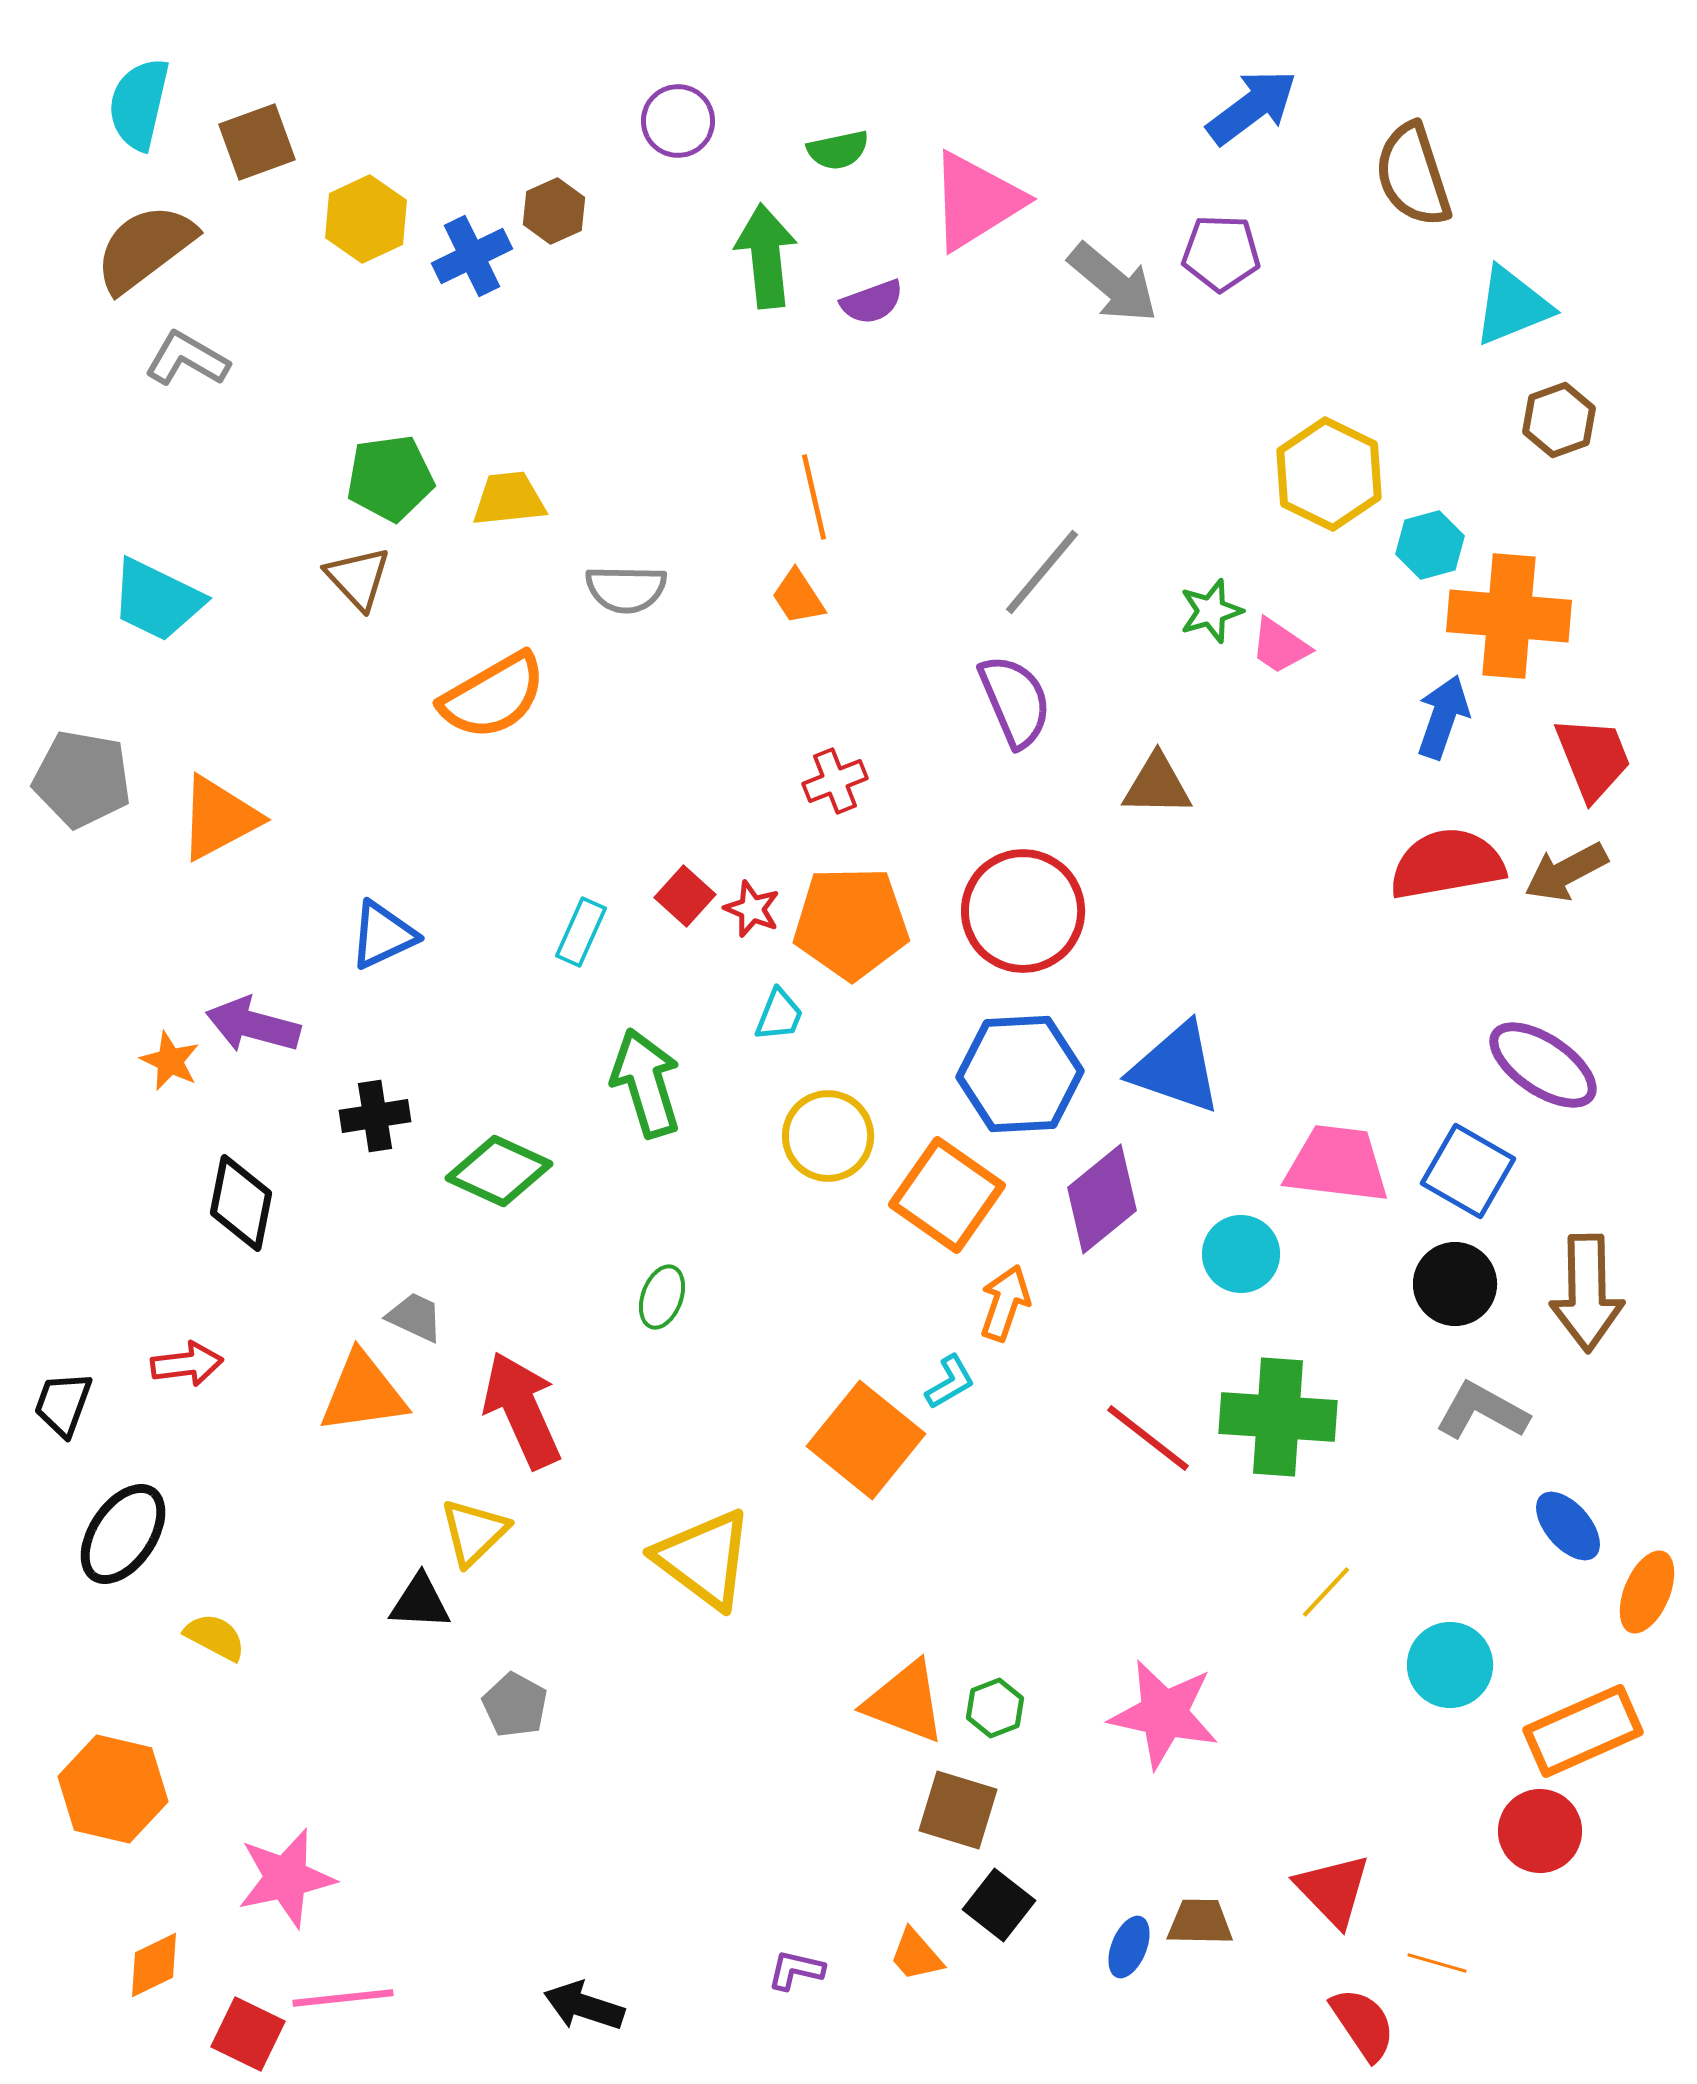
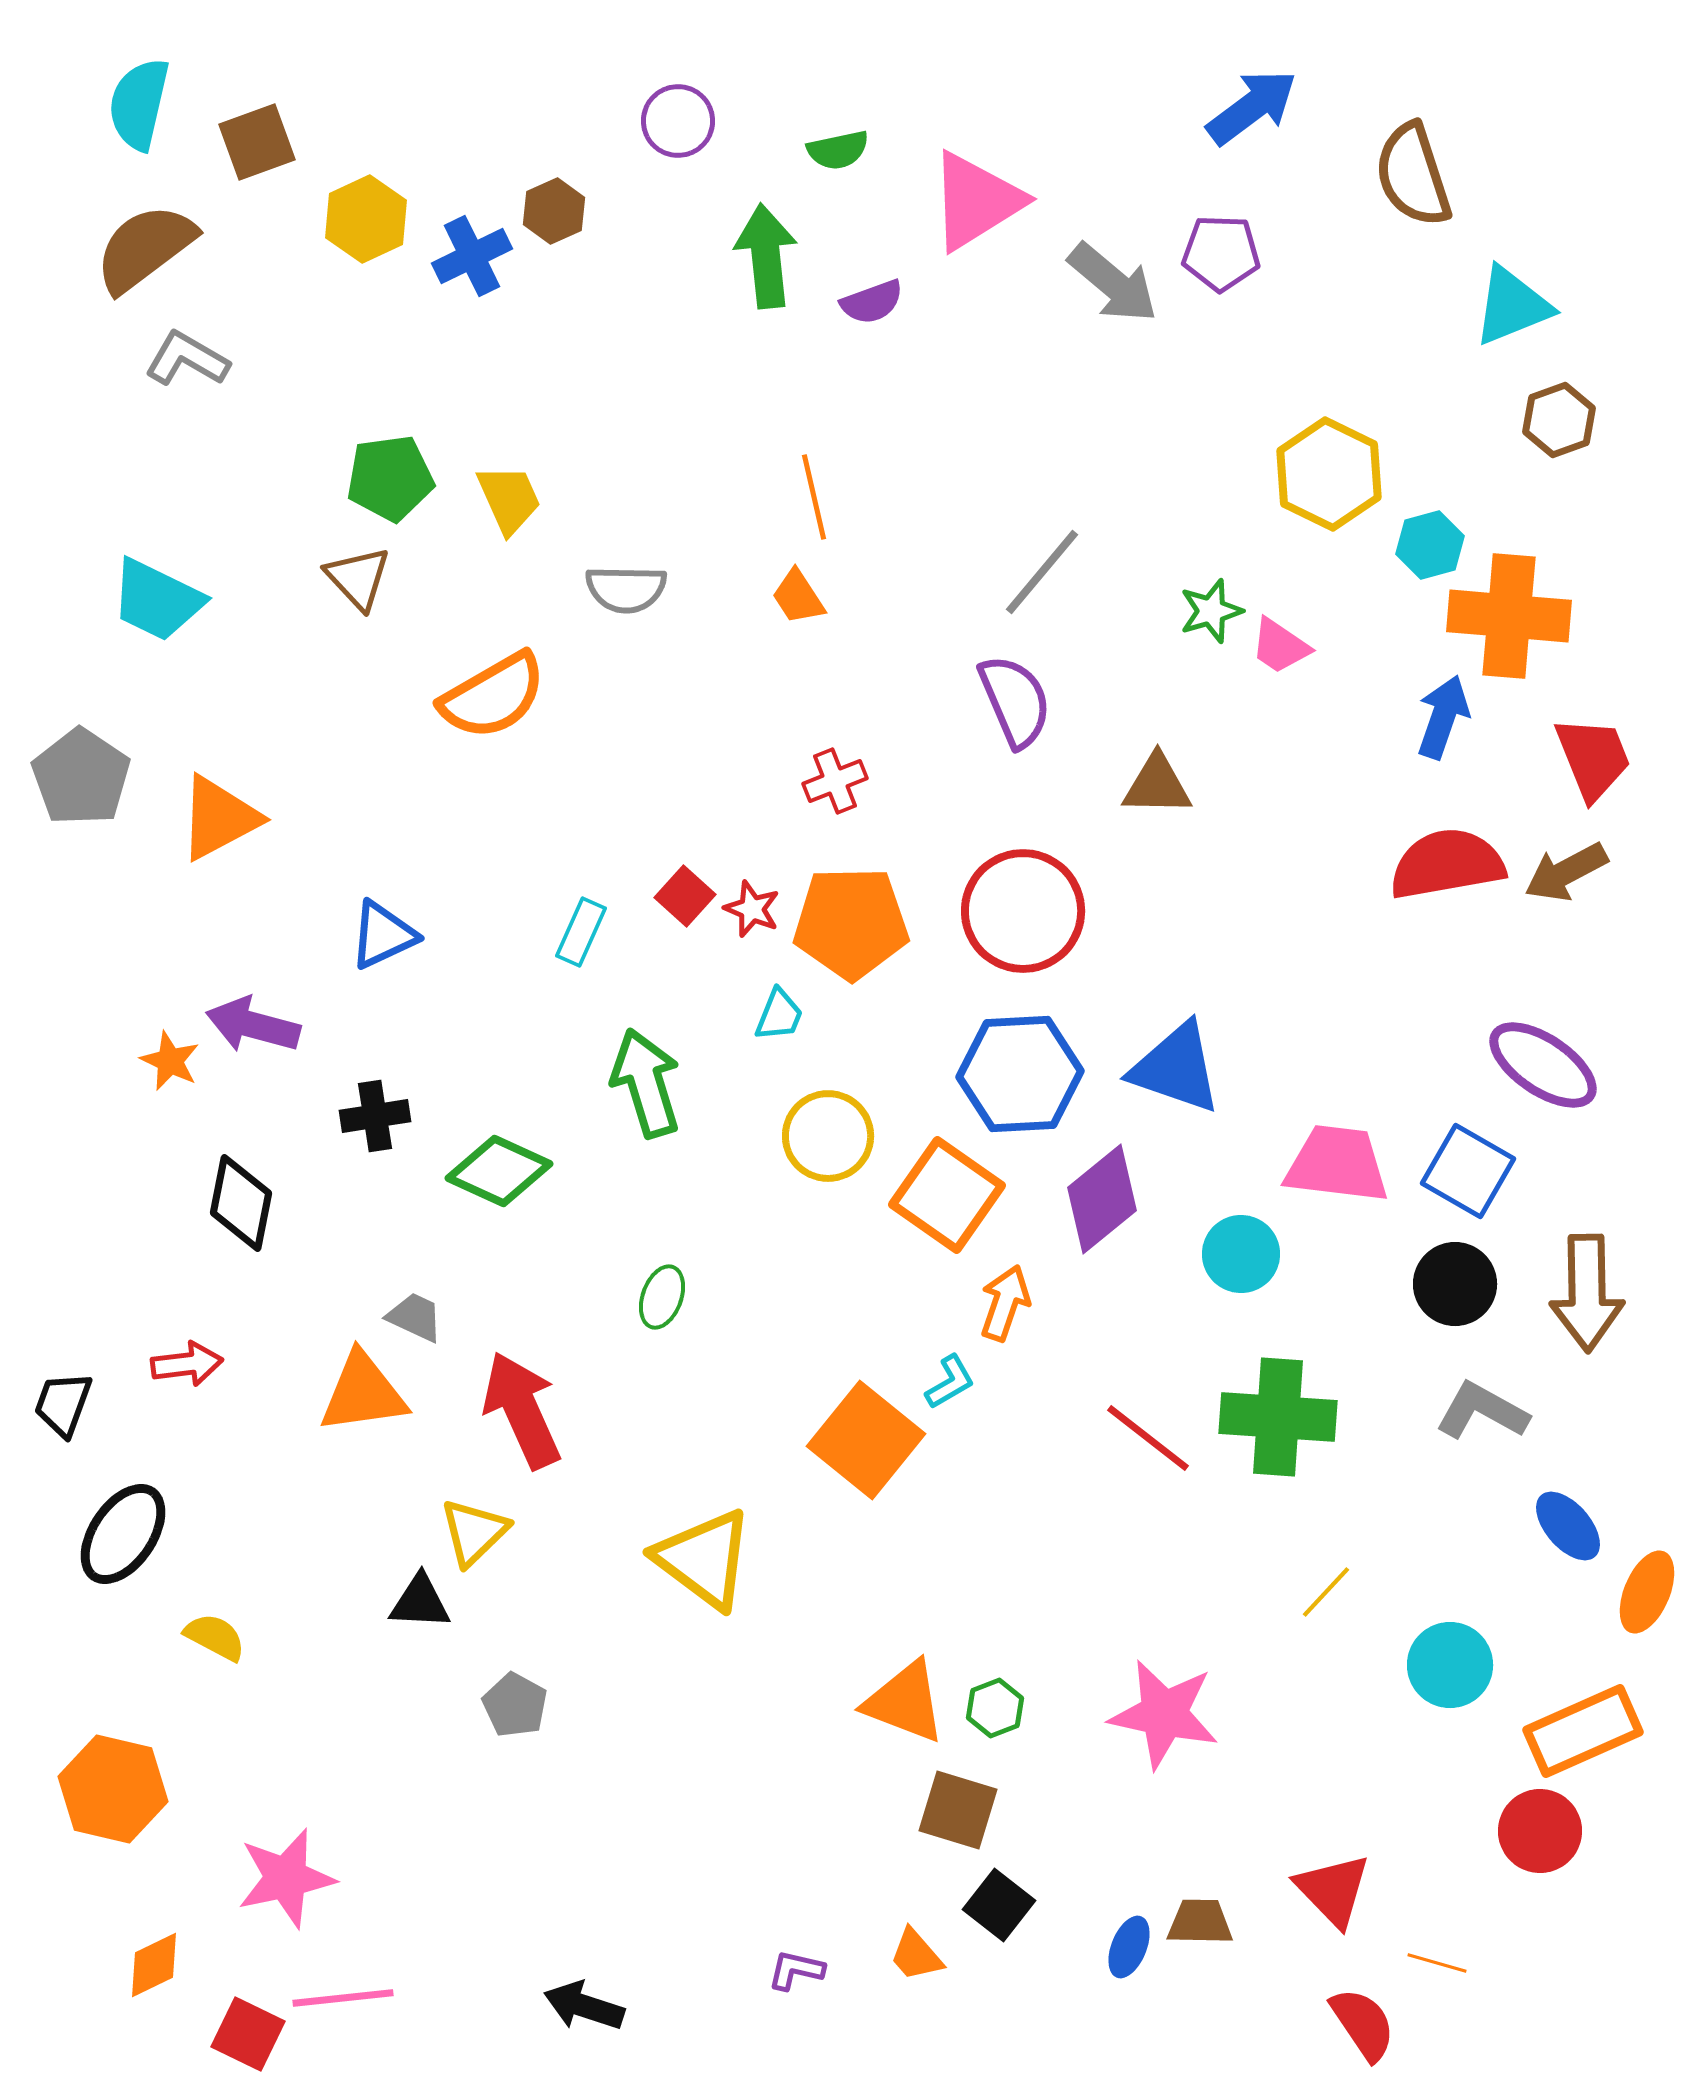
yellow trapezoid at (509, 499): rotated 72 degrees clockwise
gray pentagon at (82, 779): moved 1 px left, 2 px up; rotated 24 degrees clockwise
